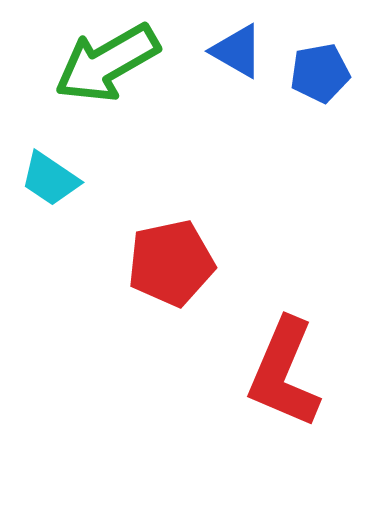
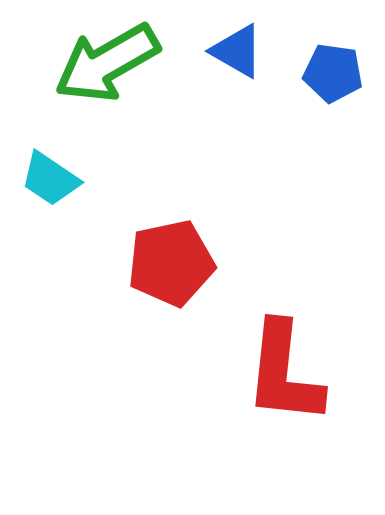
blue pentagon: moved 13 px right; rotated 18 degrees clockwise
red L-shape: rotated 17 degrees counterclockwise
